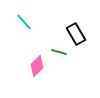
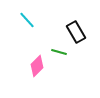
cyan line: moved 3 px right, 2 px up
black rectangle: moved 2 px up
